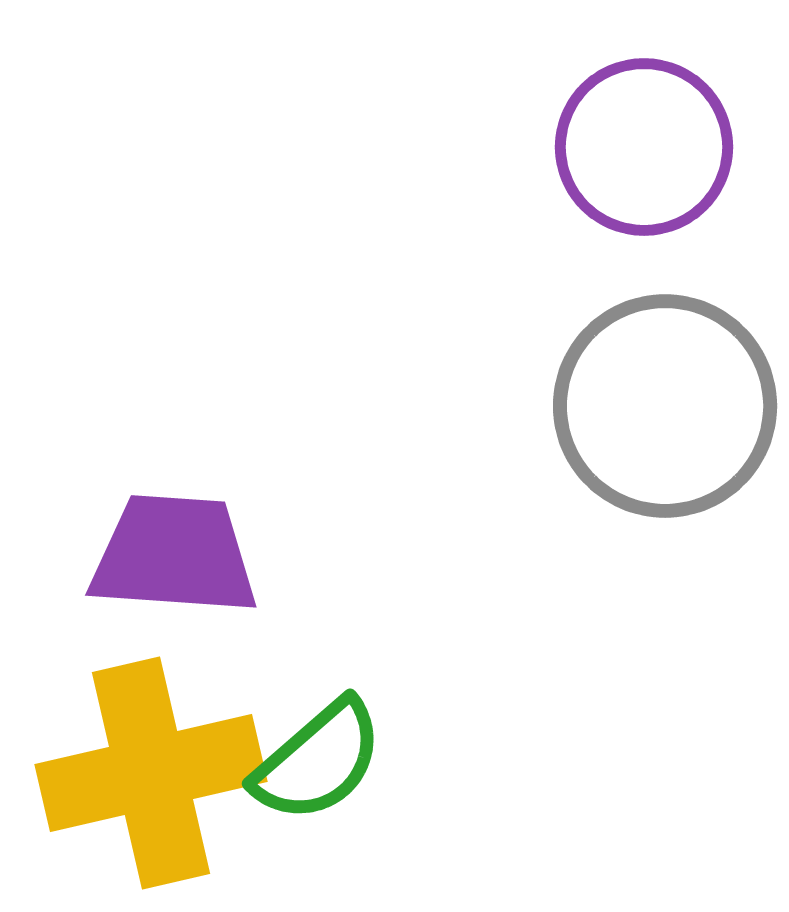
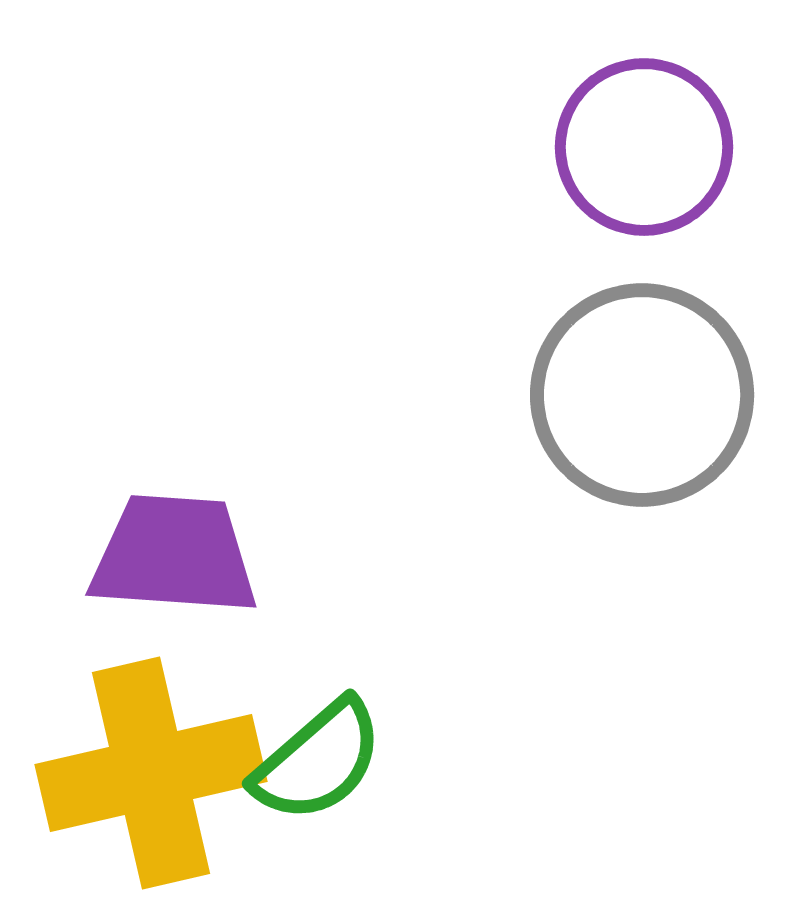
gray circle: moved 23 px left, 11 px up
